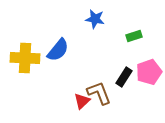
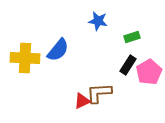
blue star: moved 3 px right, 2 px down
green rectangle: moved 2 px left, 1 px down
pink pentagon: rotated 10 degrees counterclockwise
black rectangle: moved 4 px right, 12 px up
brown L-shape: rotated 72 degrees counterclockwise
red triangle: rotated 18 degrees clockwise
